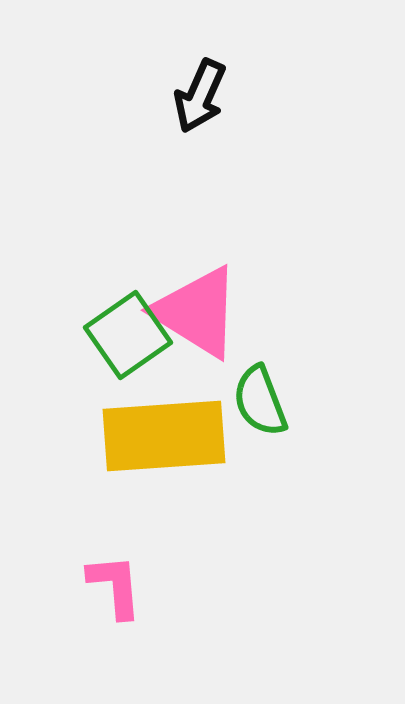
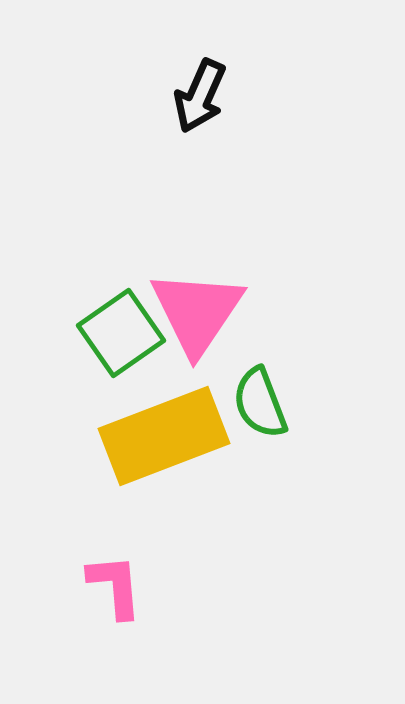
pink triangle: rotated 32 degrees clockwise
green square: moved 7 px left, 2 px up
green semicircle: moved 2 px down
yellow rectangle: rotated 17 degrees counterclockwise
